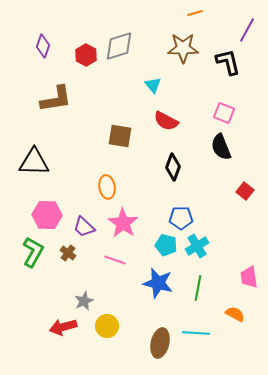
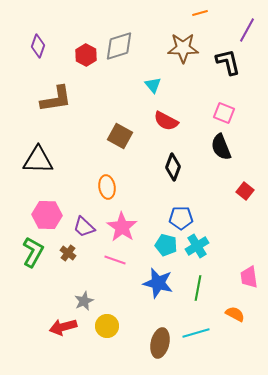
orange line: moved 5 px right
purple diamond: moved 5 px left
brown square: rotated 20 degrees clockwise
black triangle: moved 4 px right, 2 px up
pink star: moved 1 px left, 4 px down
cyan line: rotated 20 degrees counterclockwise
